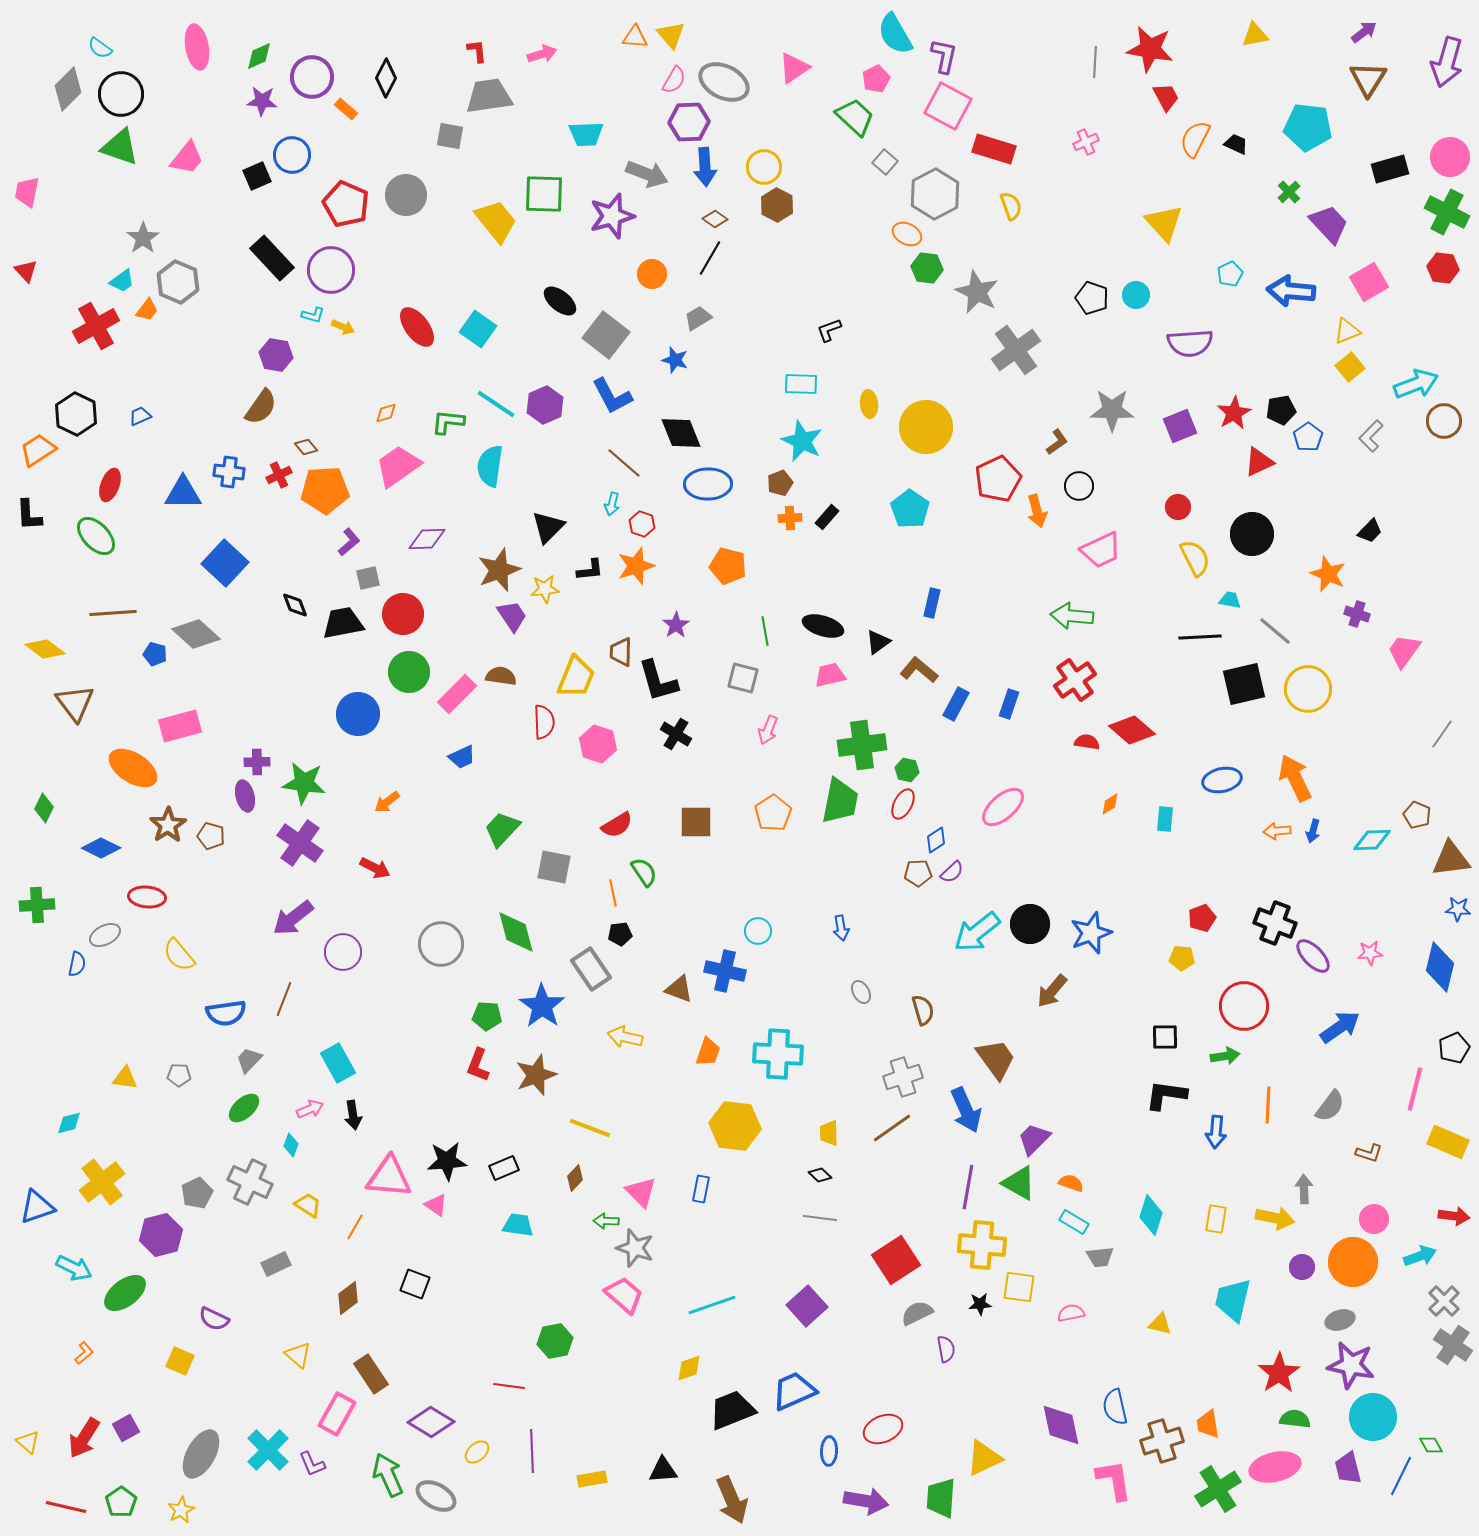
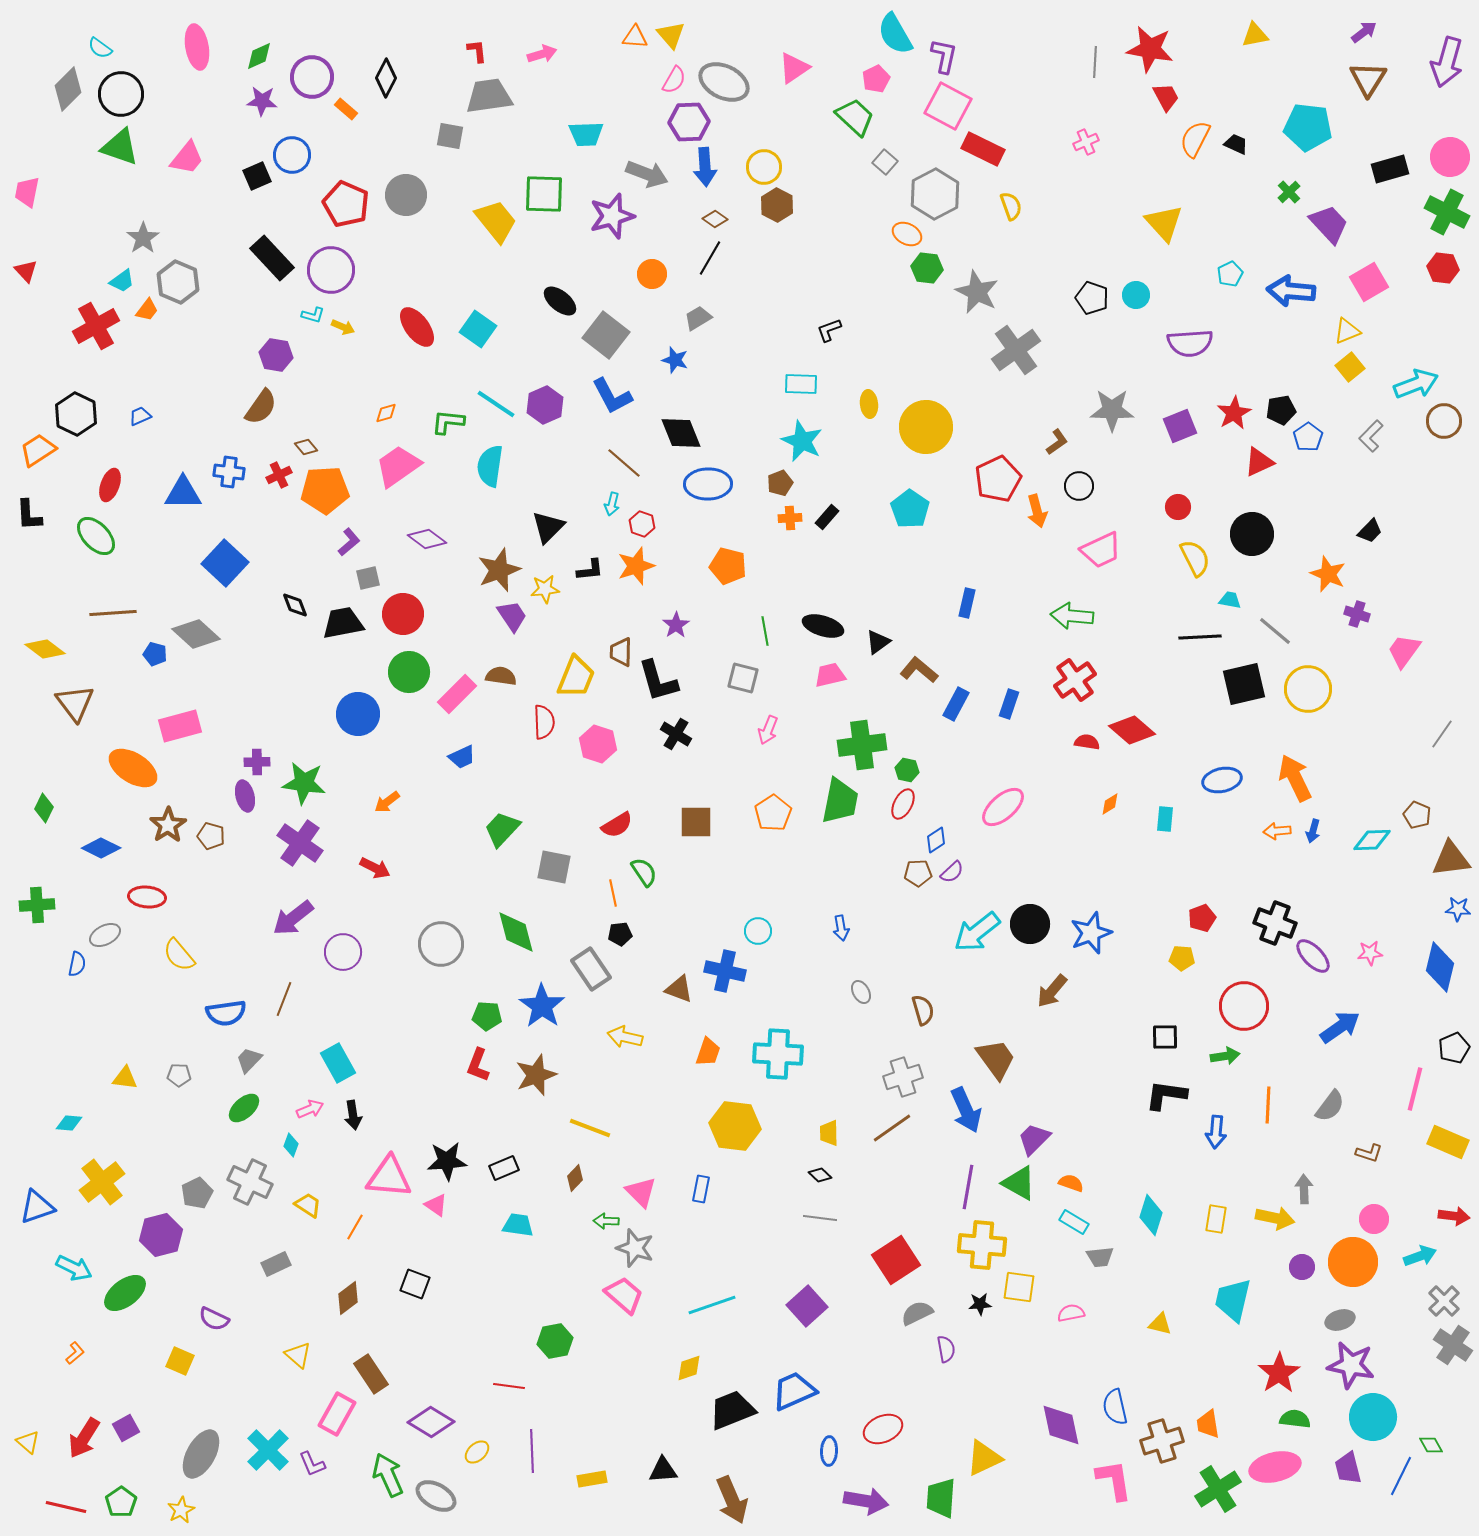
red rectangle at (994, 149): moved 11 px left; rotated 9 degrees clockwise
purple diamond at (427, 539): rotated 39 degrees clockwise
blue rectangle at (932, 603): moved 35 px right
cyan diamond at (69, 1123): rotated 20 degrees clockwise
orange L-shape at (84, 1353): moved 9 px left
